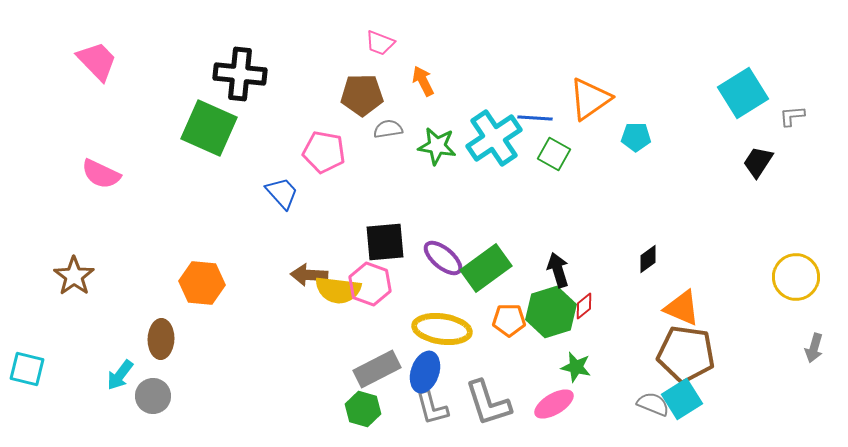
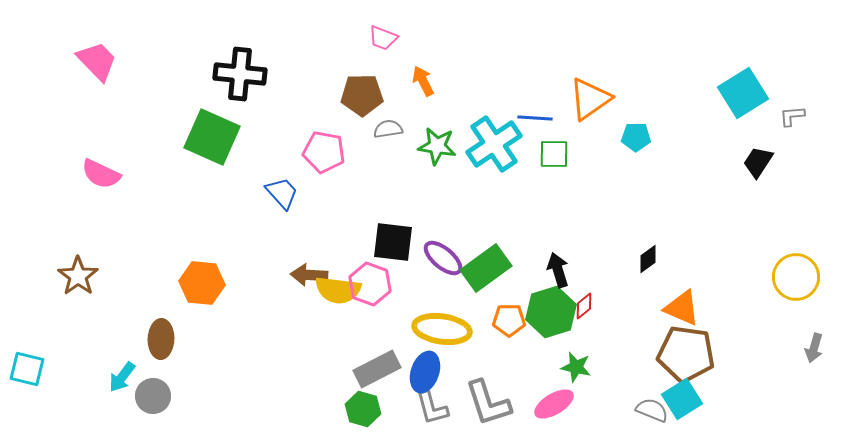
pink trapezoid at (380, 43): moved 3 px right, 5 px up
green square at (209, 128): moved 3 px right, 9 px down
cyan cross at (494, 138): moved 6 px down
green square at (554, 154): rotated 28 degrees counterclockwise
black square at (385, 242): moved 8 px right; rotated 12 degrees clockwise
brown star at (74, 276): moved 4 px right
cyan arrow at (120, 375): moved 2 px right, 2 px down
gray semicircle at (653, 404): moved 1 px left, 6 px down
